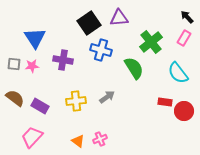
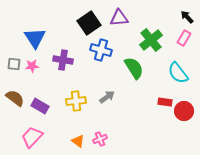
green cross: moved 2 px up
